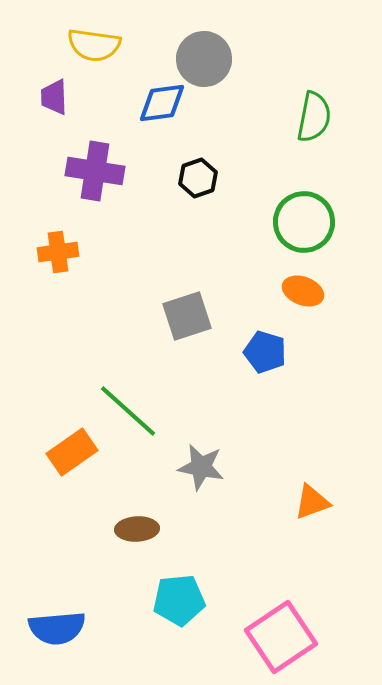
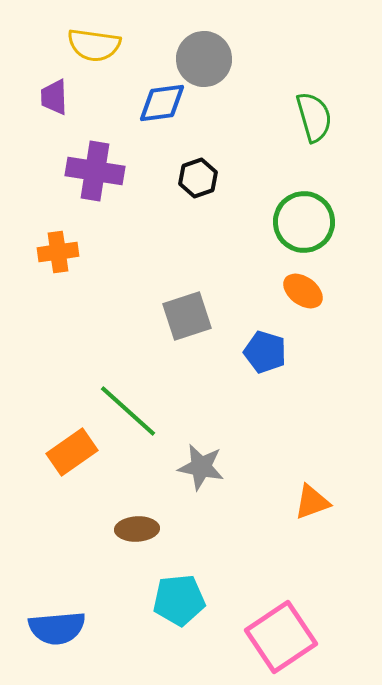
green semicircle: rotated 27 degrees counterclockwise
orange ellipse: rotated 15 degrees clockwise
